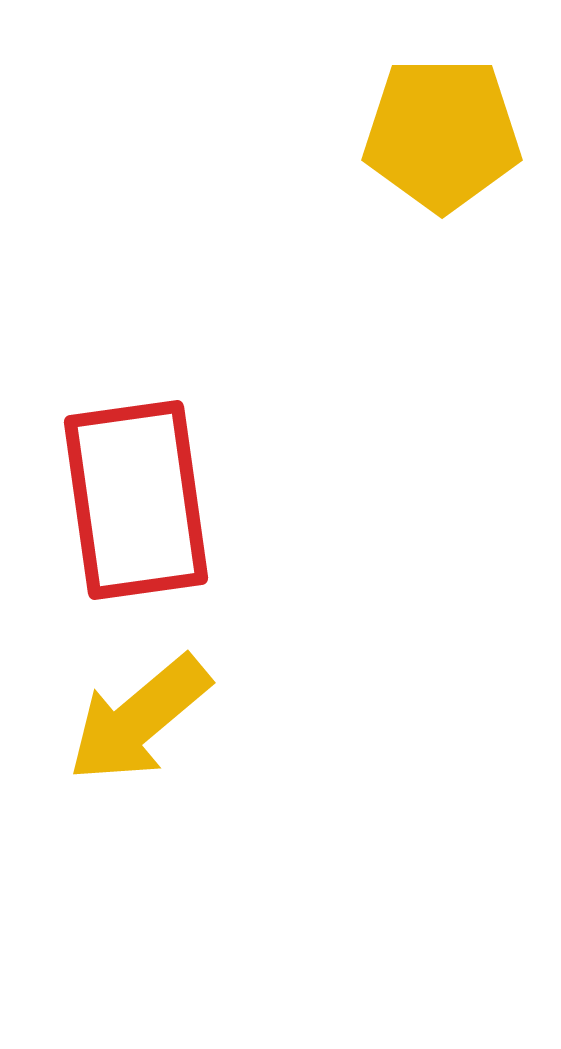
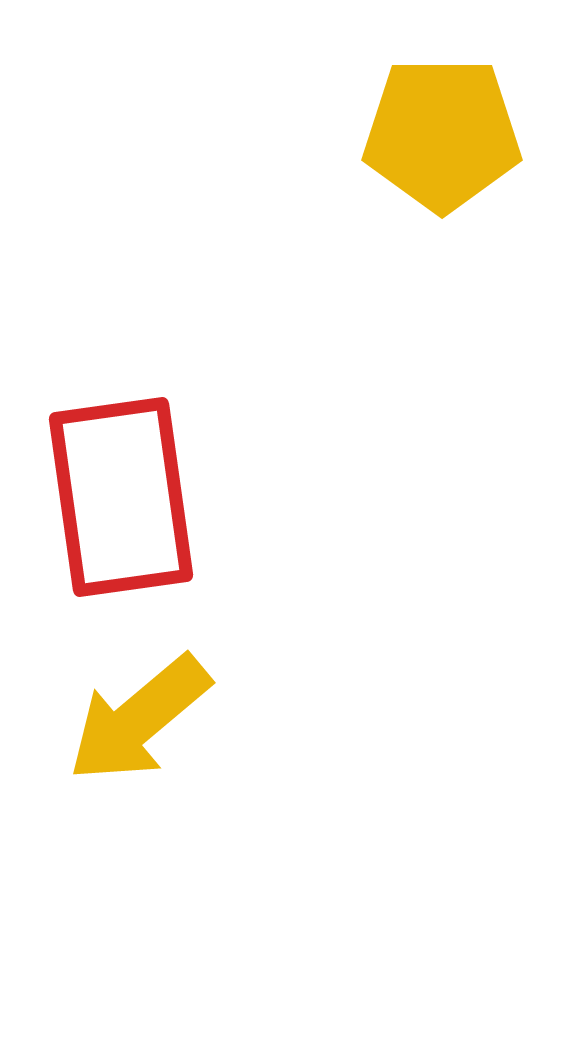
red rectangle: moved 15 px left, 3 px up
